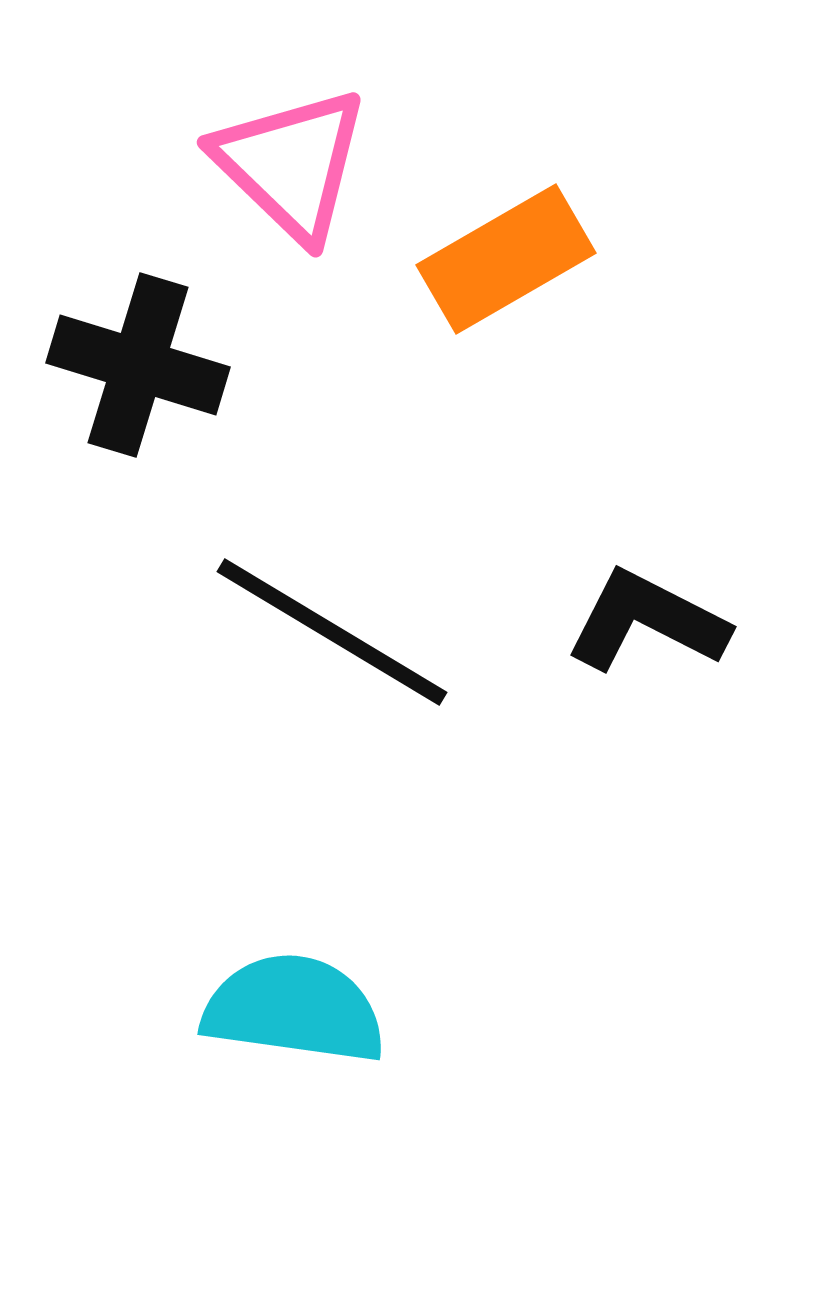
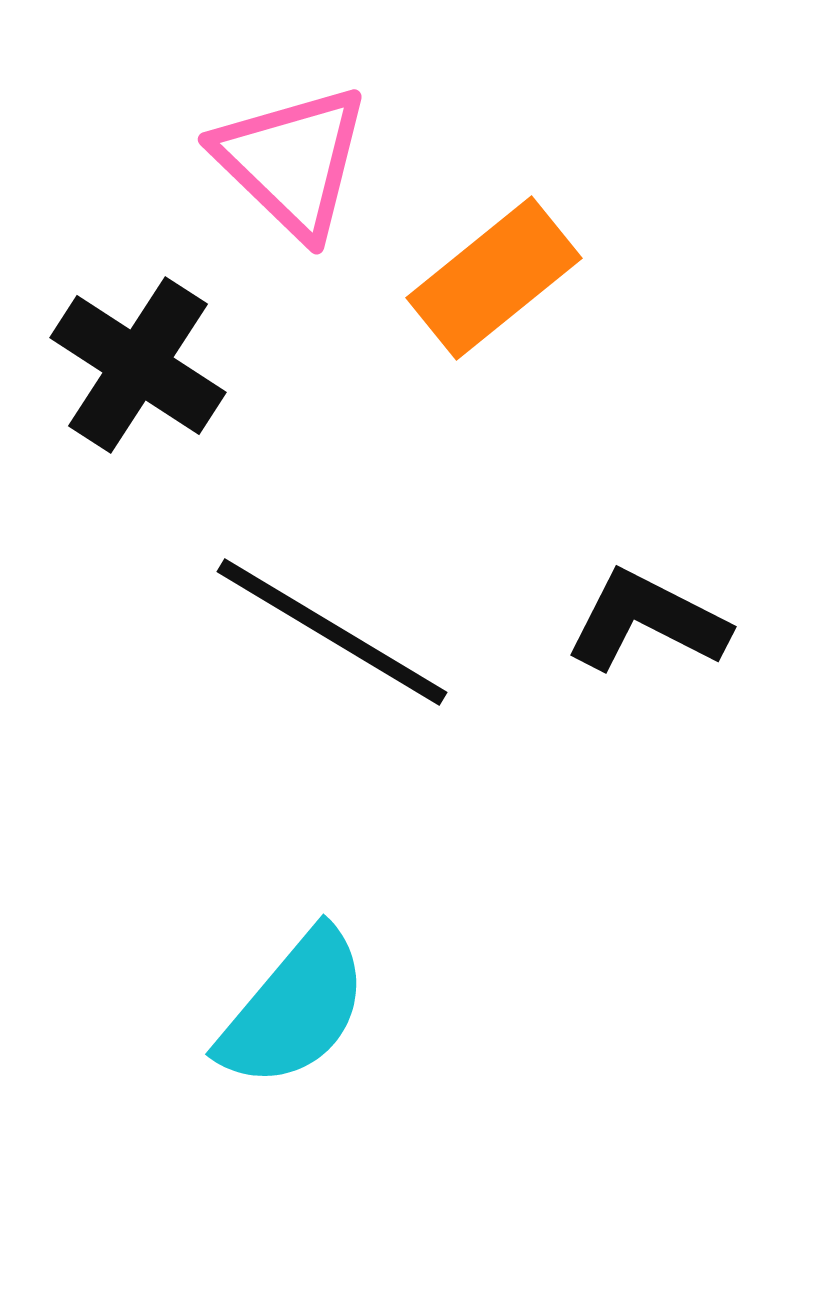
pink triangle: moved 1 px right, 3 px up
orange rectangle: moved 12 px left, 19 px down; rotated 9 degrees counterclockwise
black cross: rotated 16 degrees clockwise
cyan semicircle: rotated 122 degrees clockwise
